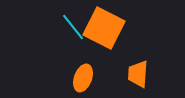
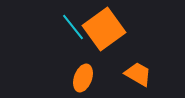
orange square: moved 1 px down; rotated 27 degrees clockwise
orange trapezoid: rotated 116 degrees clockwise
